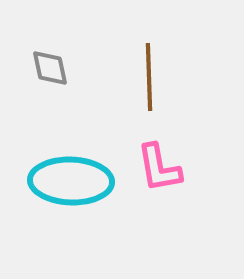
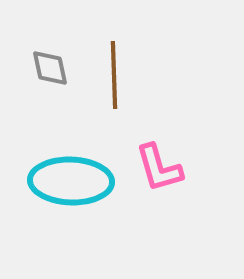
brown line: moved 35 px left, 2 px up
pink L-shape: rotated 6 degrees counterclockwise
